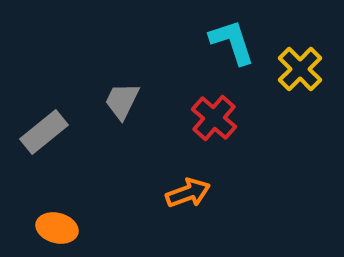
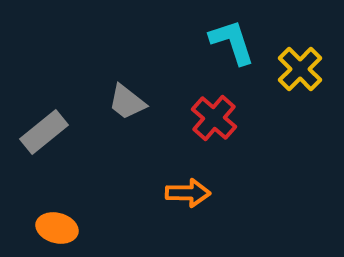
gray trapezoid: moved 5 px right, 1 px down; rotated 78 degrees counterclockwise
orange arrow: rotated 21 degrees clockwise
